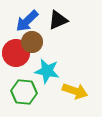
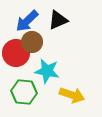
yellow arrow: moved 3 px left, 4 px down
